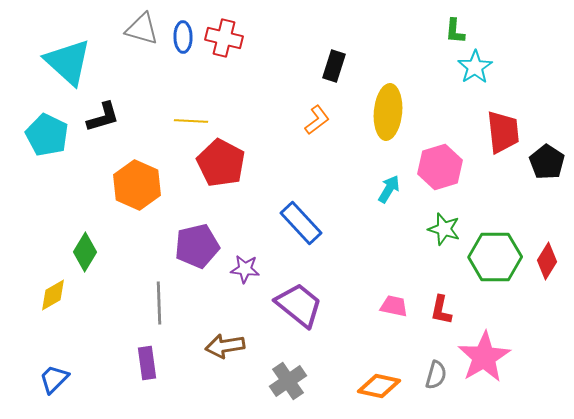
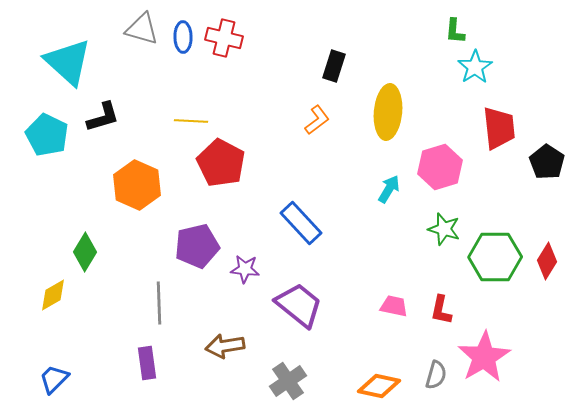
red trapezoid: moved 4 px left, 4 px up
